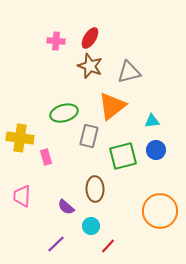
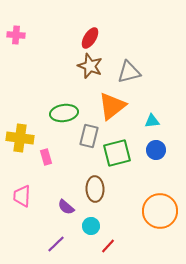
pink cross: moved 40 px left, 6 px up
green ellipse: rotated 8 degrees clockwise
green square: moved 6 px left, 3 px up
